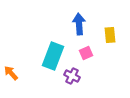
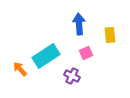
cyan rectangle: moved 7 px left; rotated 36 degrees clockwise
orange arrow: moved 9 px right, 4 px up
